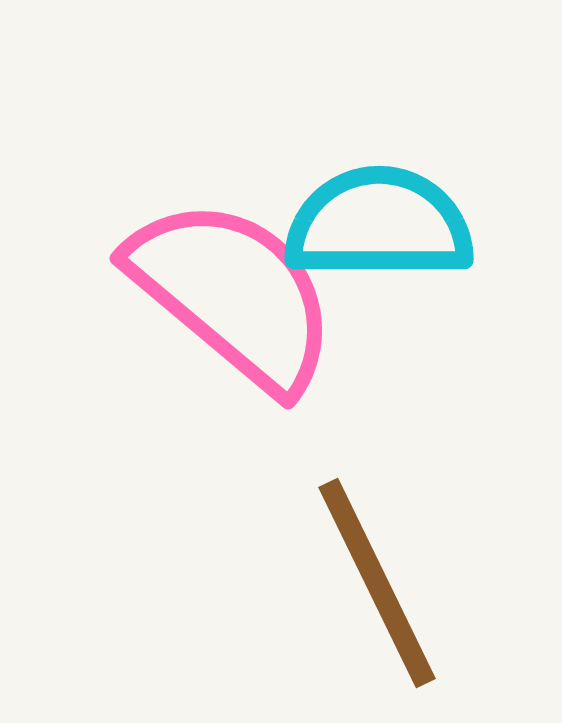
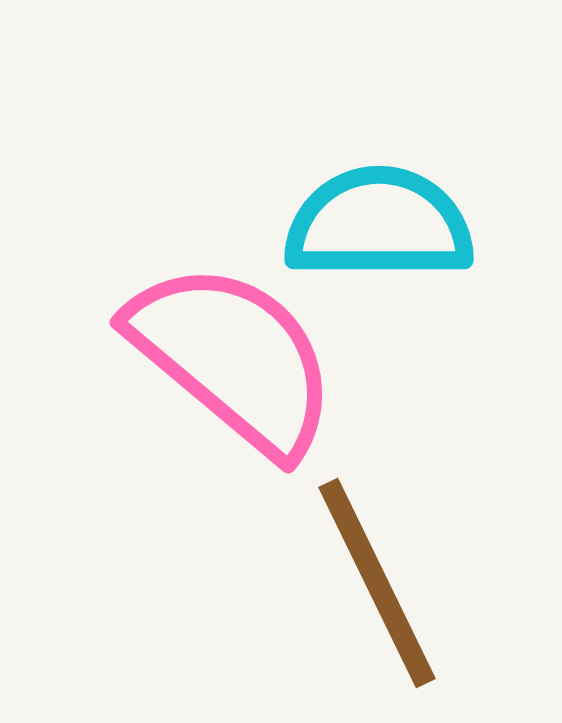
pink semicircle: moved 64 px down
